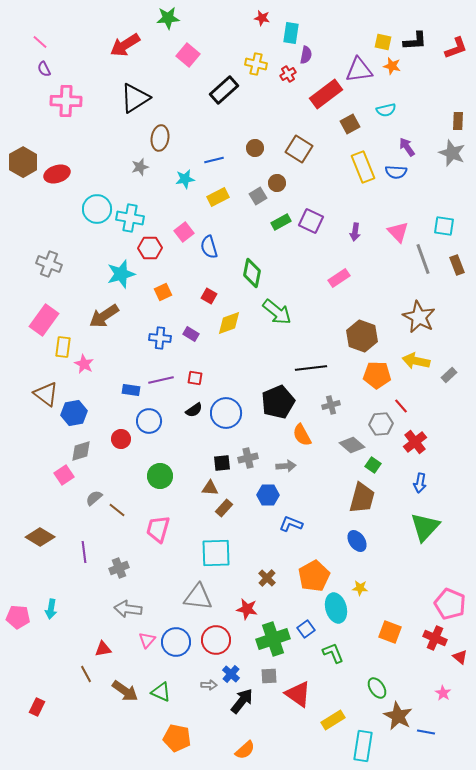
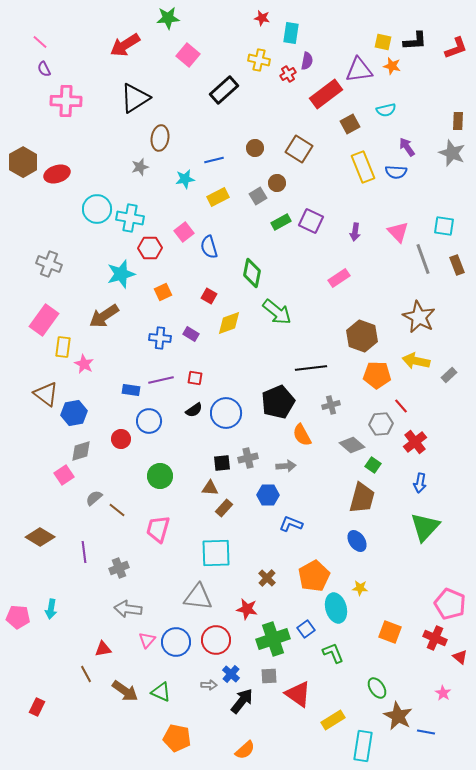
purple semicircle at (306, 55): moved 1 px right, 6 px down
yellow cross at (256, 64): moved 3 px right, 4 px up
